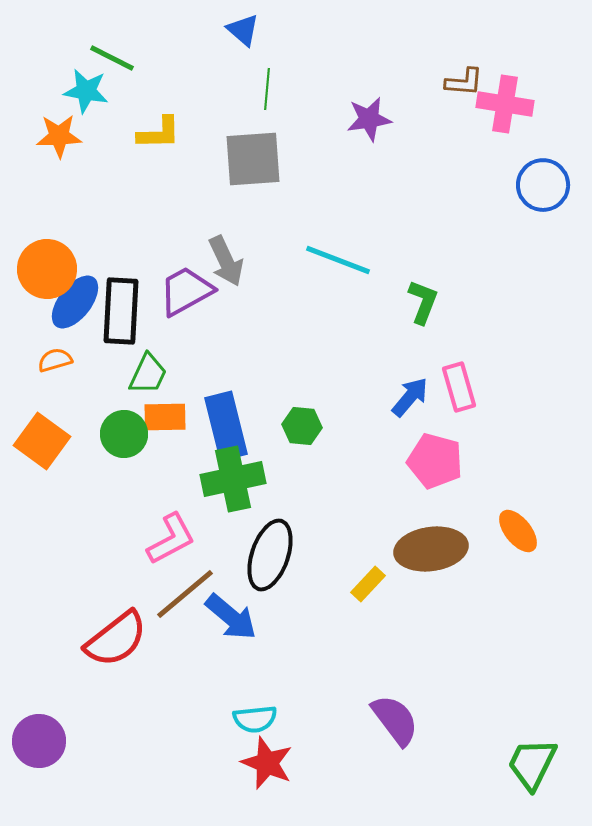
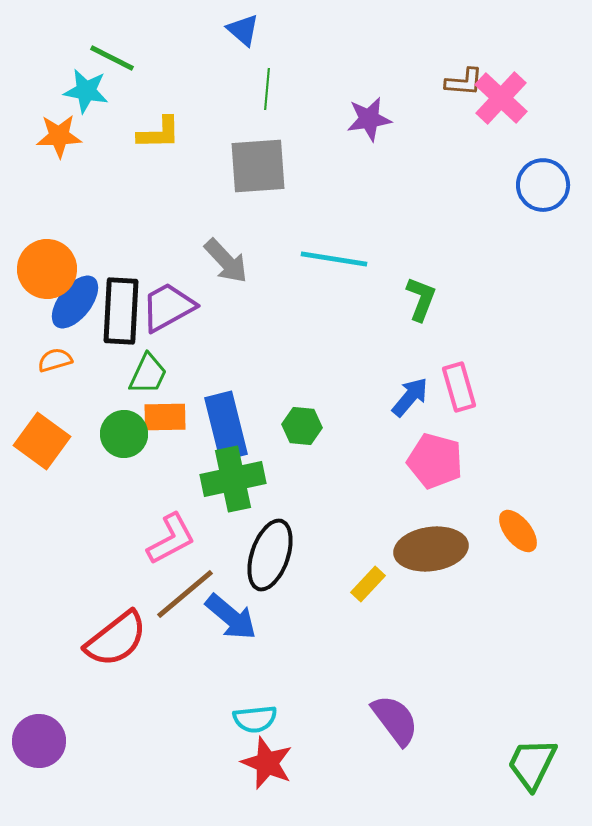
pink cross at (505, 104): moved 4 px left, 6 px up; rotated 34 degrees clockwise
gray square at (253, 159): moved 5 px right, 7 px down
cyan line at (338, 260): moved 4 px left, 1 px up; rotated 12 degrees counterclockwise
gray arrow at (226, 261): rotated 18 degrees counterclockwise
purple trapezoid at (186, 291): moved 18 px left, 16 px down
green L-shape at (423, 302): moved 2 px left, 3 px up
